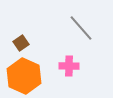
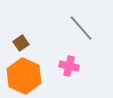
pink cross: rotated 12 degrees clockwise
